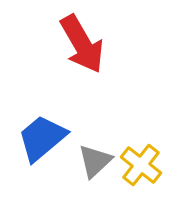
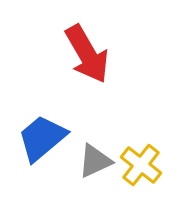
red arrow: moved 5 px right, 10 px down
gray triangle: rotated 18 degrees clockwise
